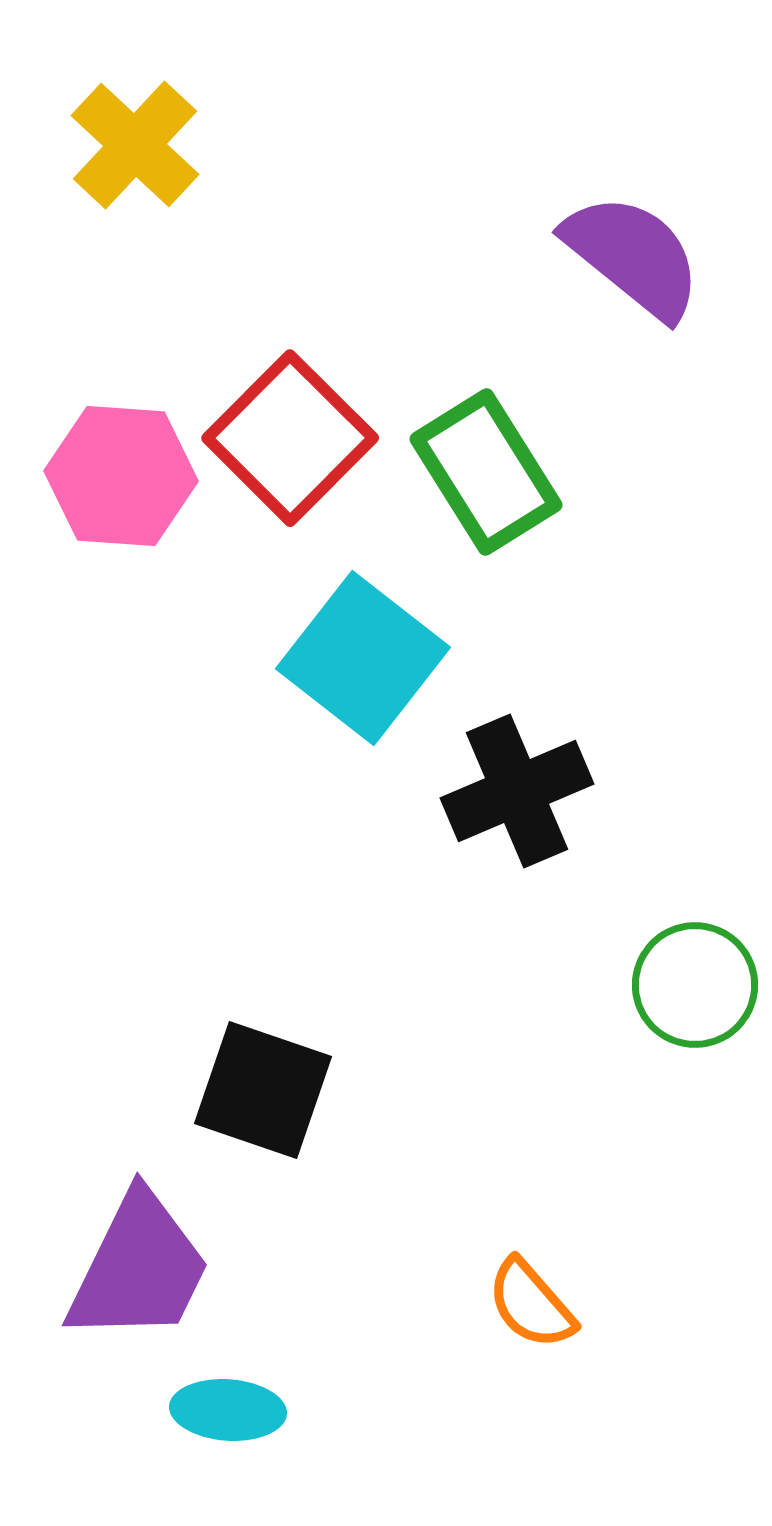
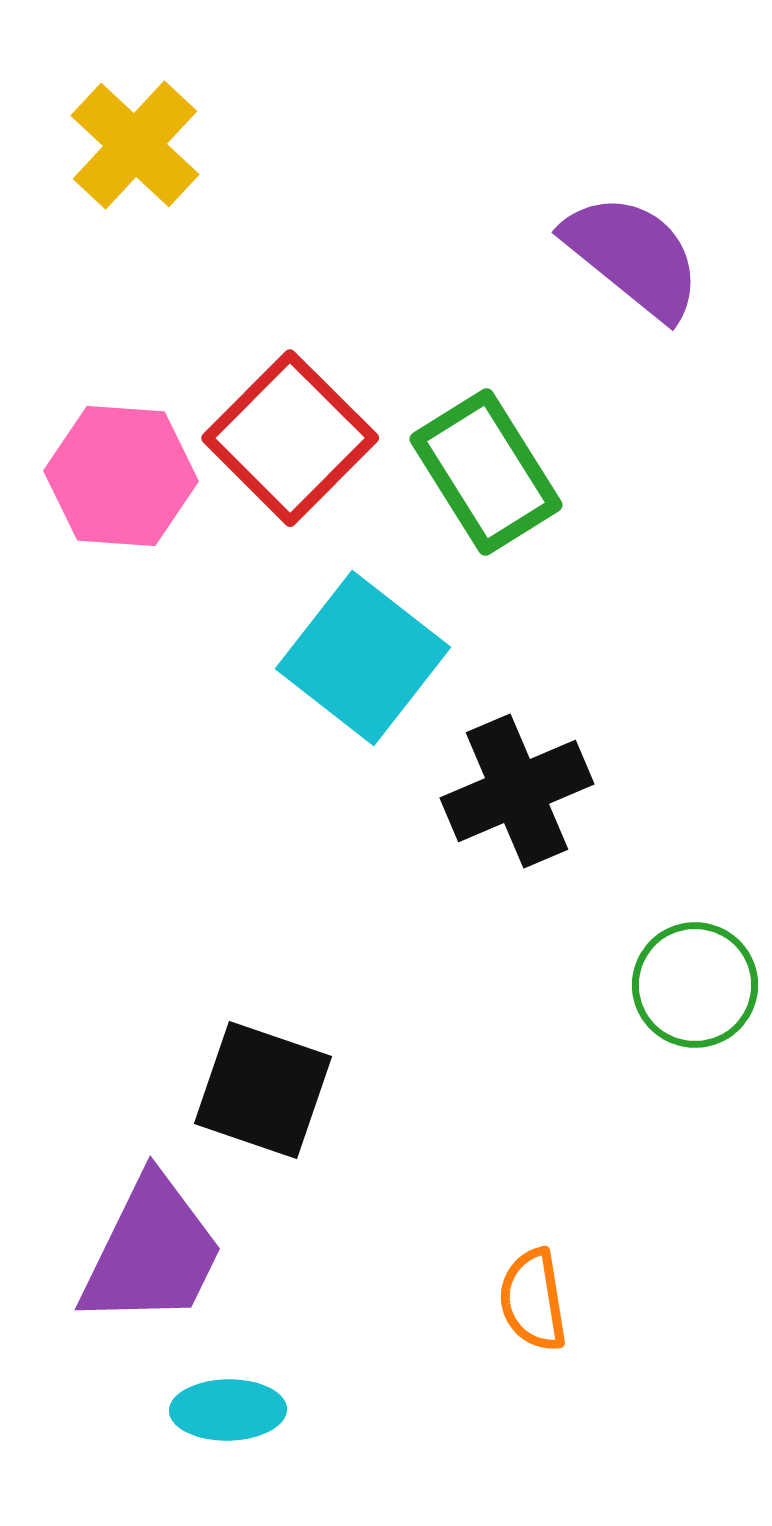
purple trapezoid: moved 13 px right, 16 px up
orange semicircle: moved 2 px right, 4 px up; rotated 32 degrees clockwise
cyan ellipse: rotated 5 degrees counterclockwise
